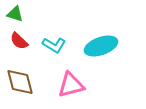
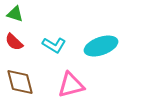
red semicircle: moved 5 px left, 1 px down
